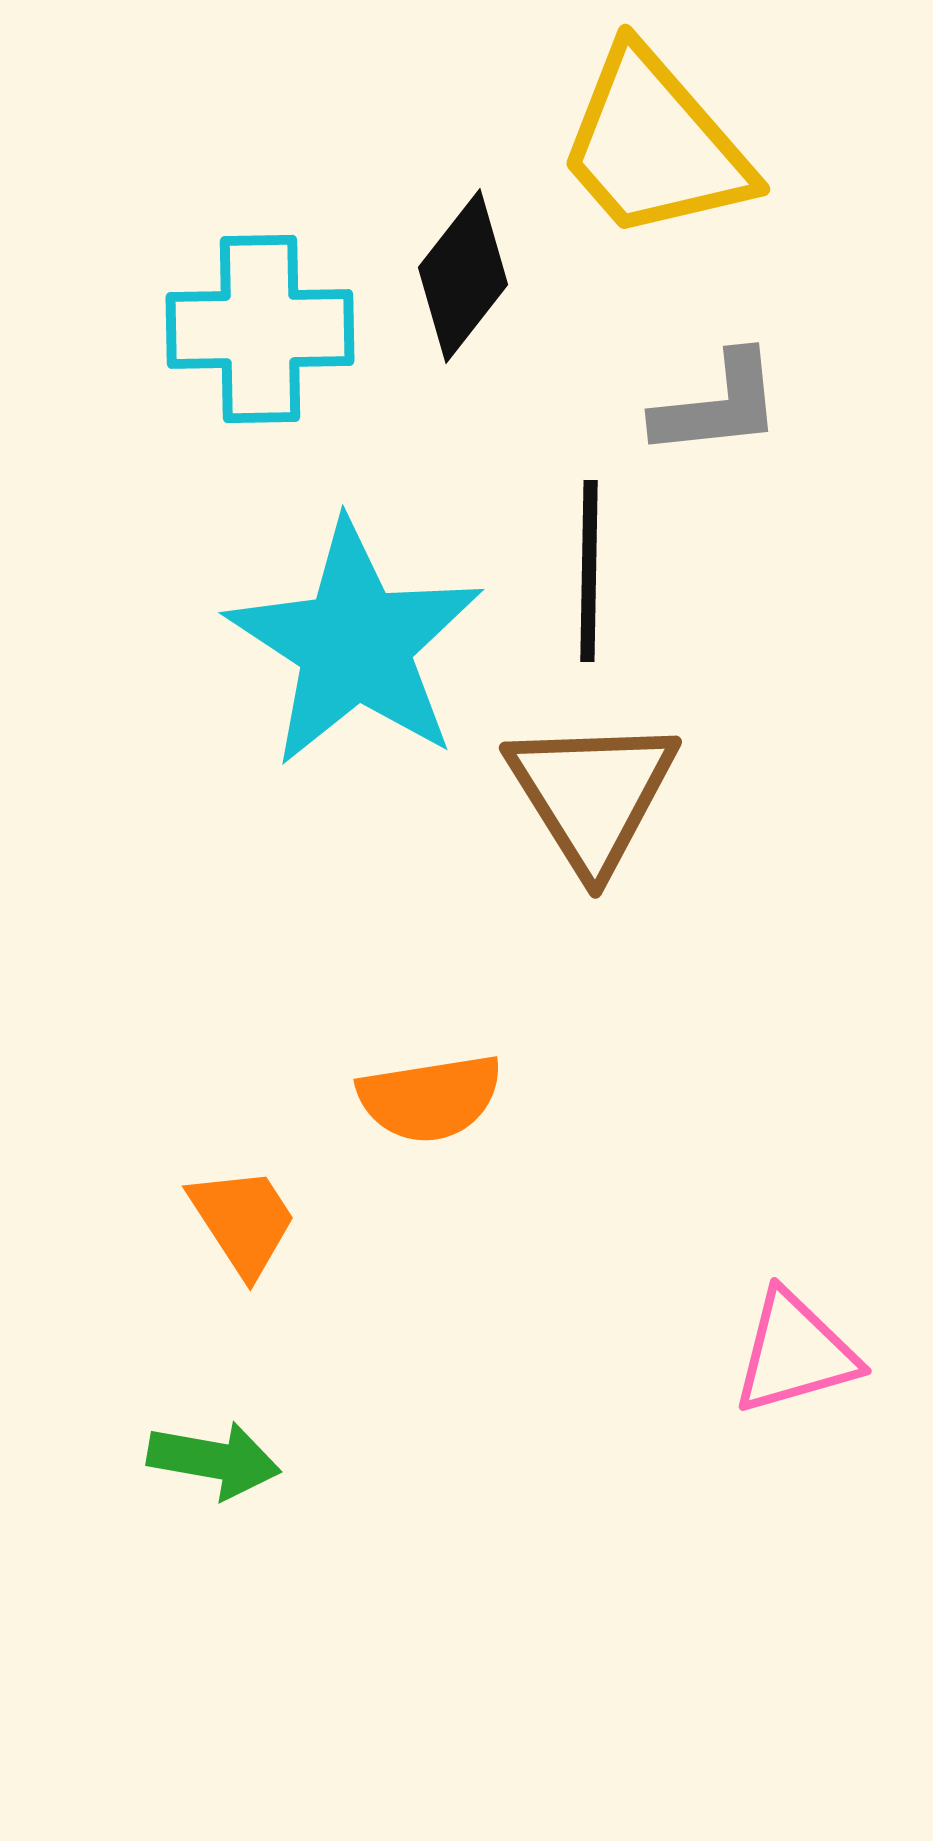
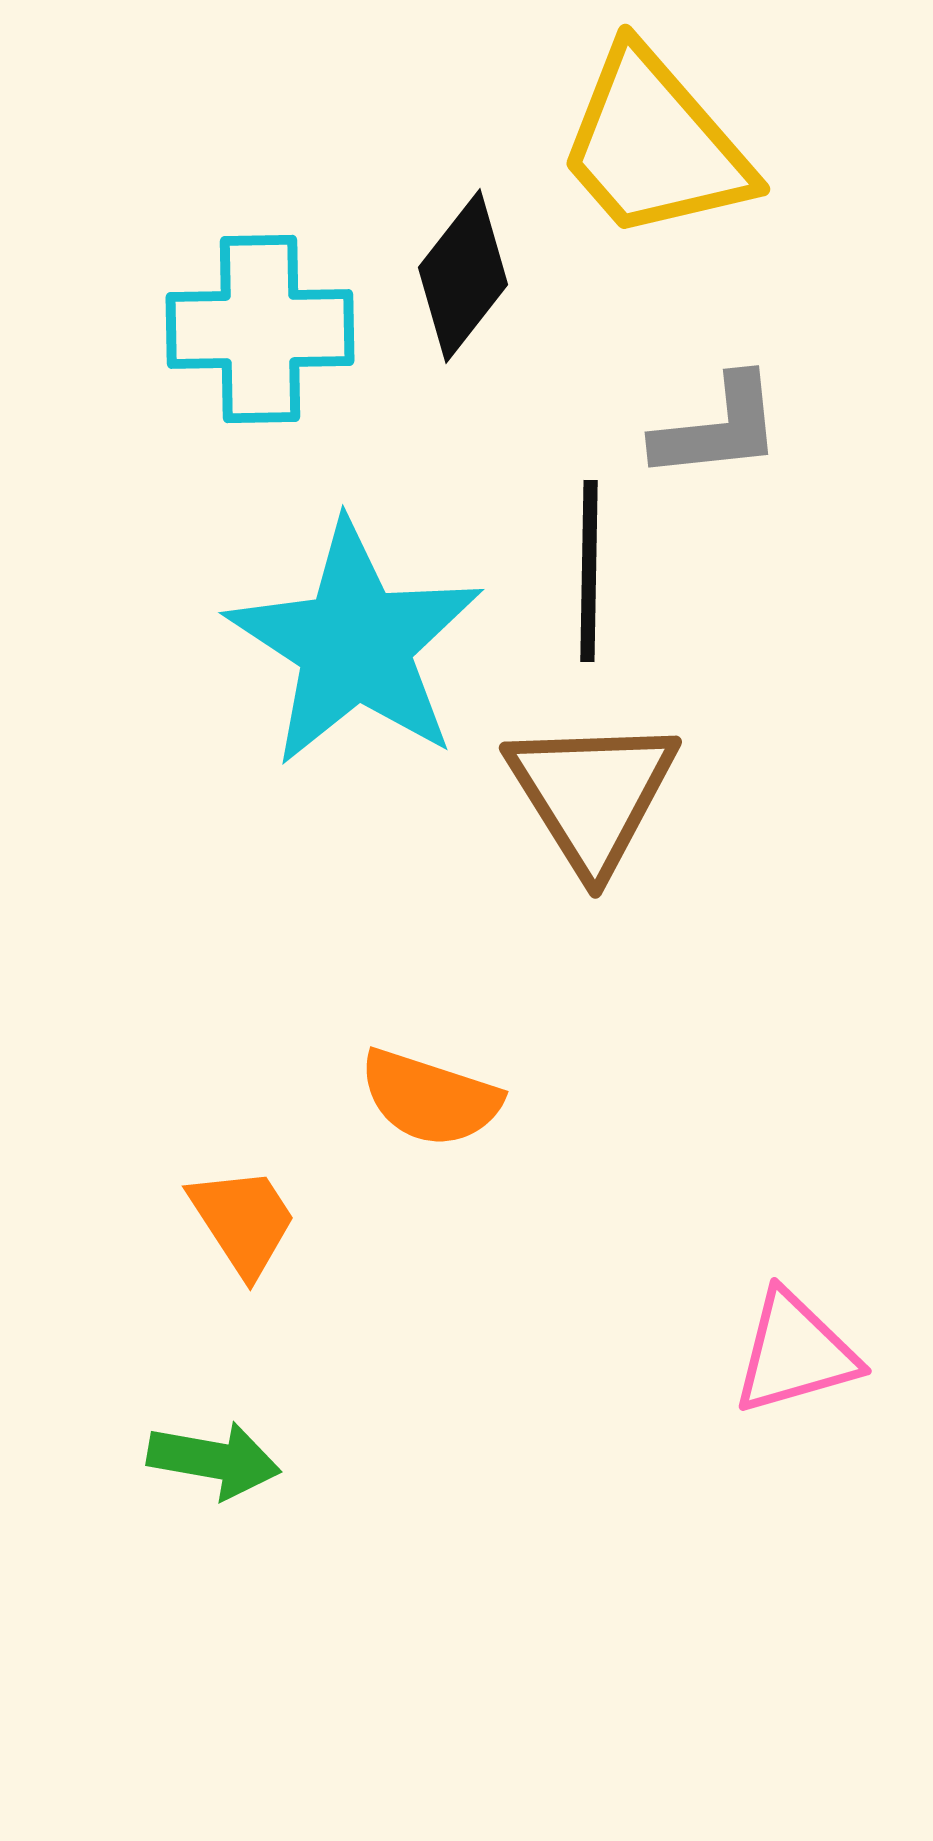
gray L-shape: moved 23 px down
orange semicircle: rotated 27 degrees clockwise
